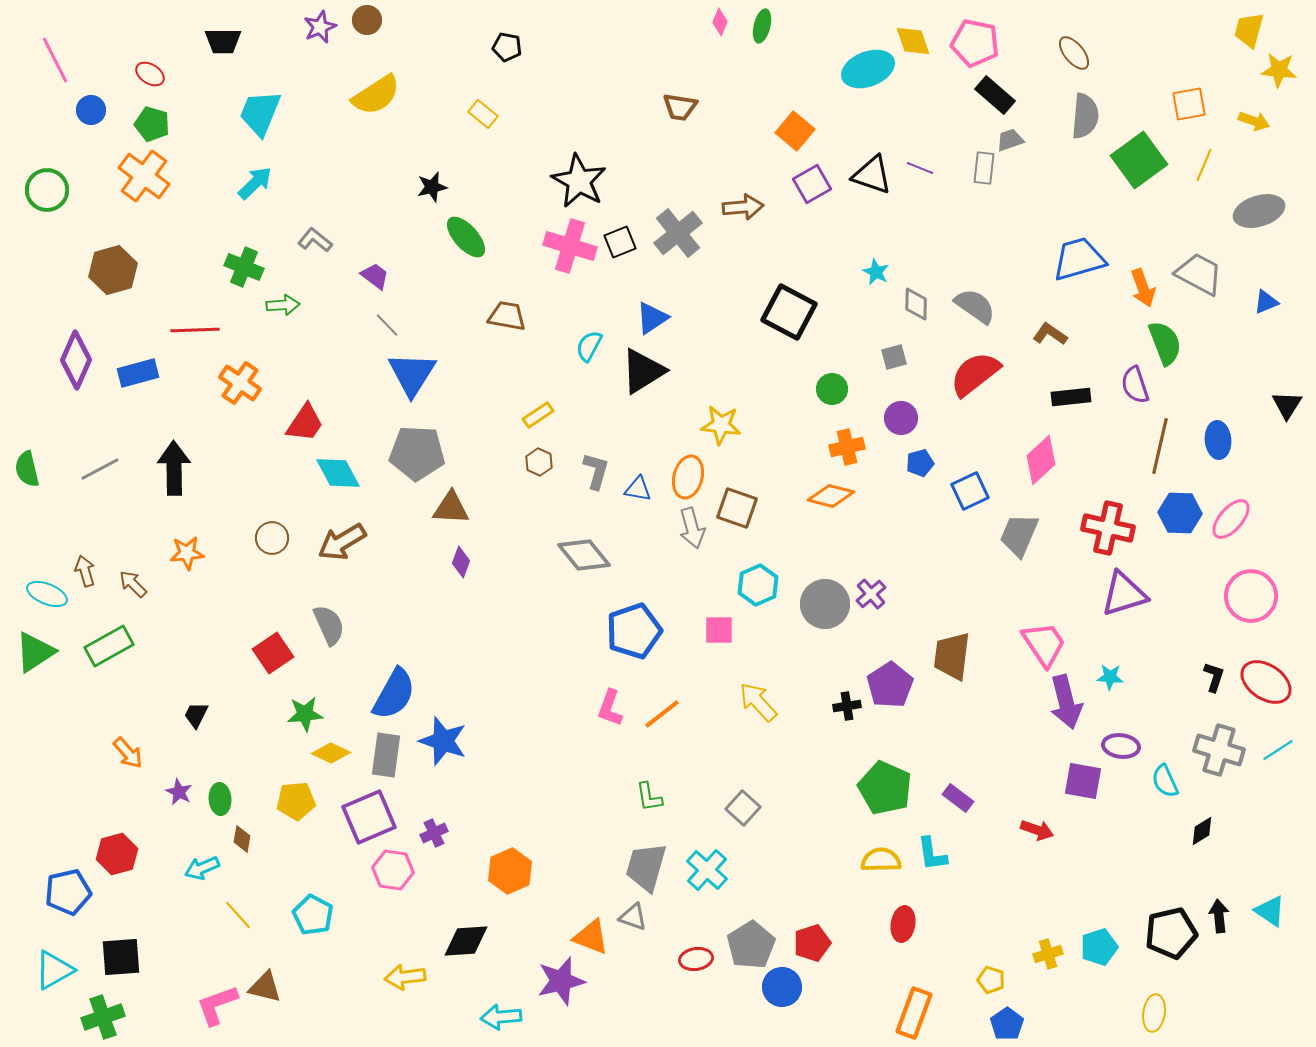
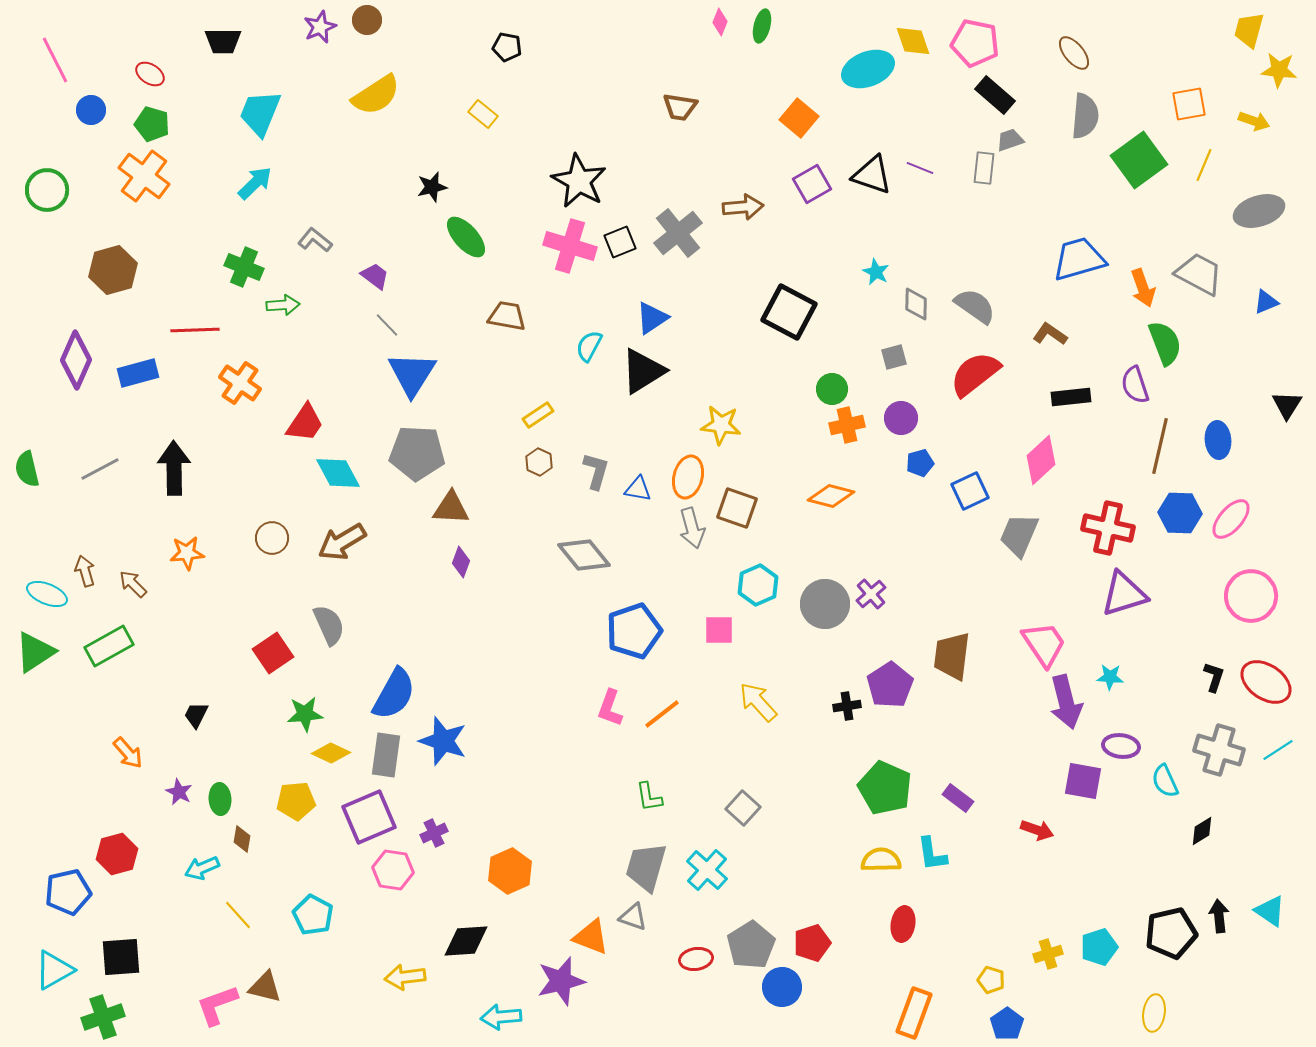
orange square at (795, 131): moved 4 px right, 13 px up
orange cross at (847, 447): moved 22 px up
